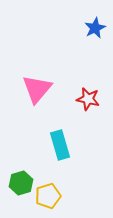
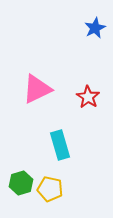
pink triangle: rotated 24 degrees clockwise
red star: moved 2 px up; rotated 20 degrees clockwise
yellow pentagon: moved 2 px right, 7 px up; rotated 30 degrees clockwise
